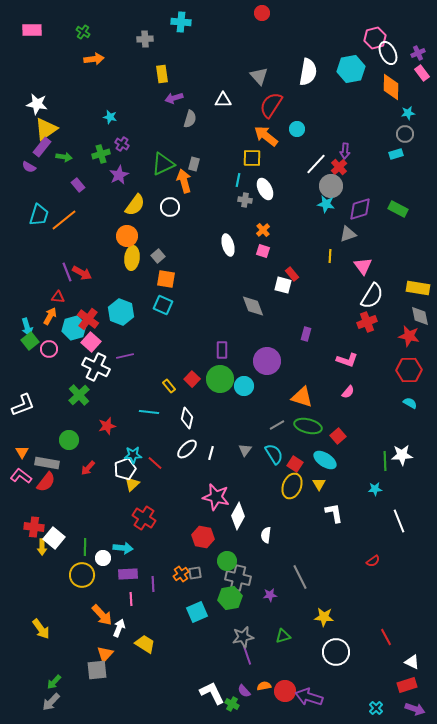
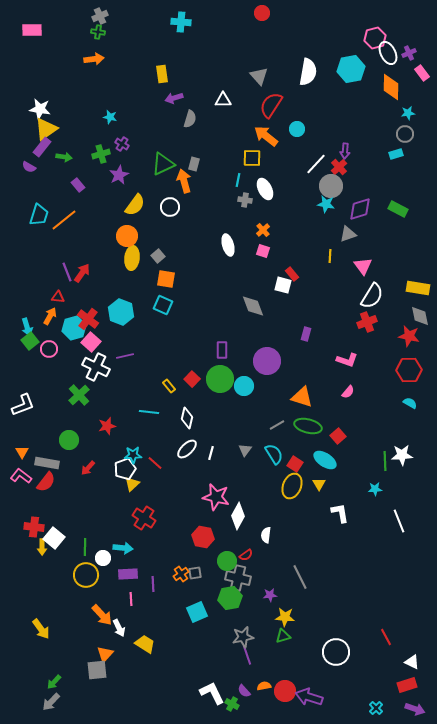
green cross at (83, 32): moved 15 px right; rotated 24 degrees counterclockwise
gray cross at (145, 39): moved 45 px left, 23 px up; rotated 21 degrees counterclockwise
purple cross at (418, 53): moved 9 px left
white star at (37, 104): moved 3 px right, 5 px down
red arrow at (82, 273): rotated 84 degrees counterclockwise
white L-shape at (334, 513): moved 6 px right
red semicircle at (373, 561): moved 127 px left, 6 px up
yellow circle at (82, 575): moved 4 px right
yellow star at (324, 617): moved 39 px left
white arrow at (119, 628): rotated 132 degrees clockwise
